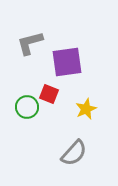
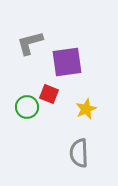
gray semicircle: moved 5 px right; rotated 136 degrees clockwise
